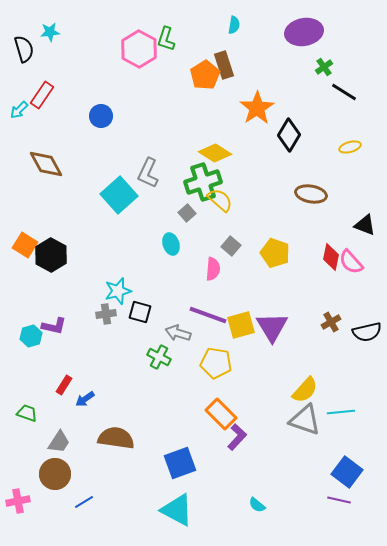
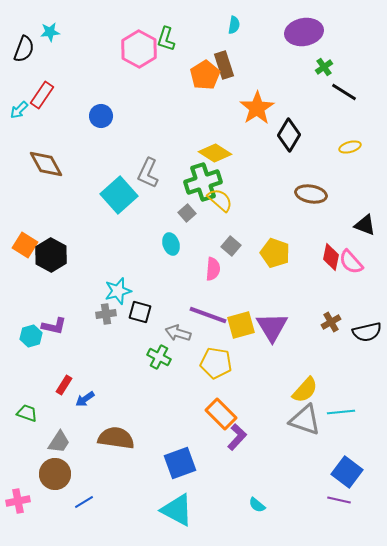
black semicircle at (24, 49): rotated 36 degrees clockwise
